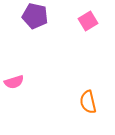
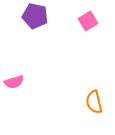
orange semicircle: moved 6 px right
